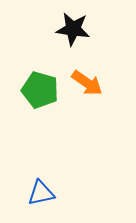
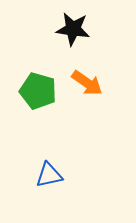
green pentagon: moved 2 px left, 1 px down
blue triangle: moved 8 px right, 18 px up
